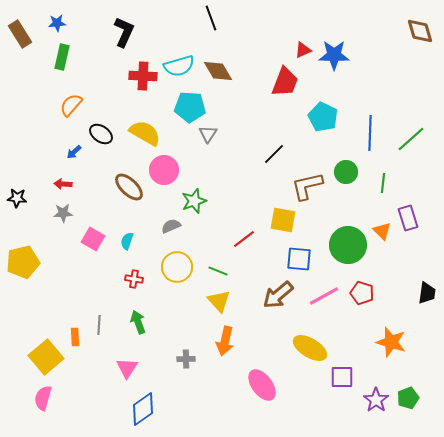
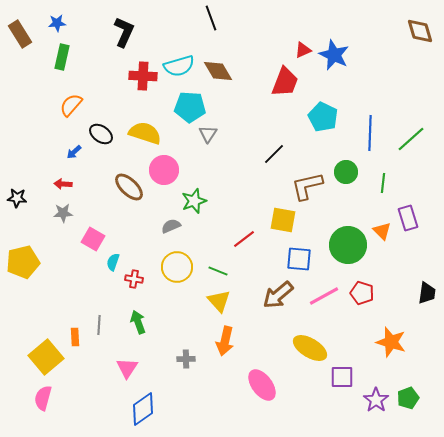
blue star at (334, 55): rotated 24 degrees clockwise
yellow semicircle at (145, 133): rotated 12 degrees counterclockwise
cyan semicircle at (127, 241): moved 14 px left, 21 px down
